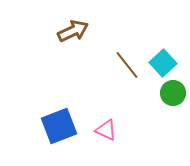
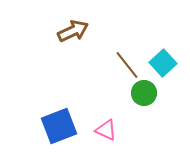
green circle: moved 29 px left
